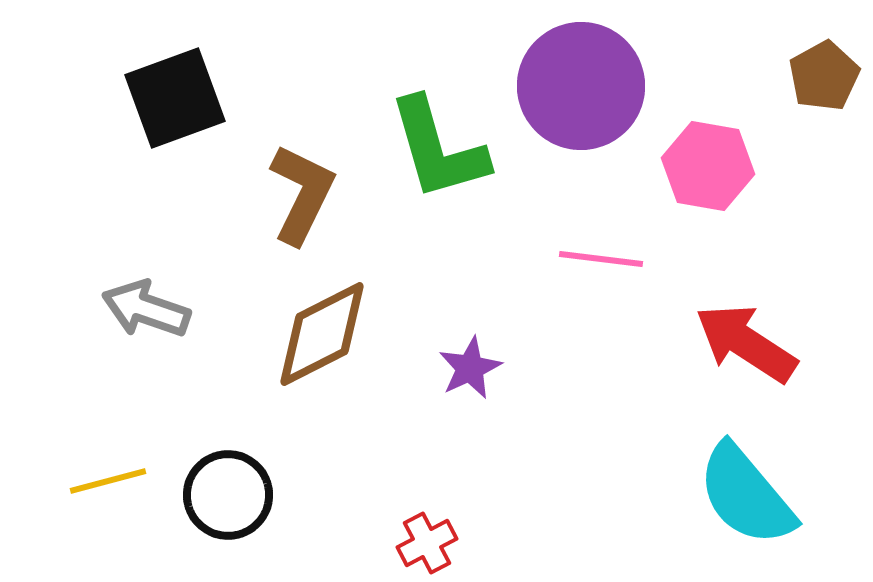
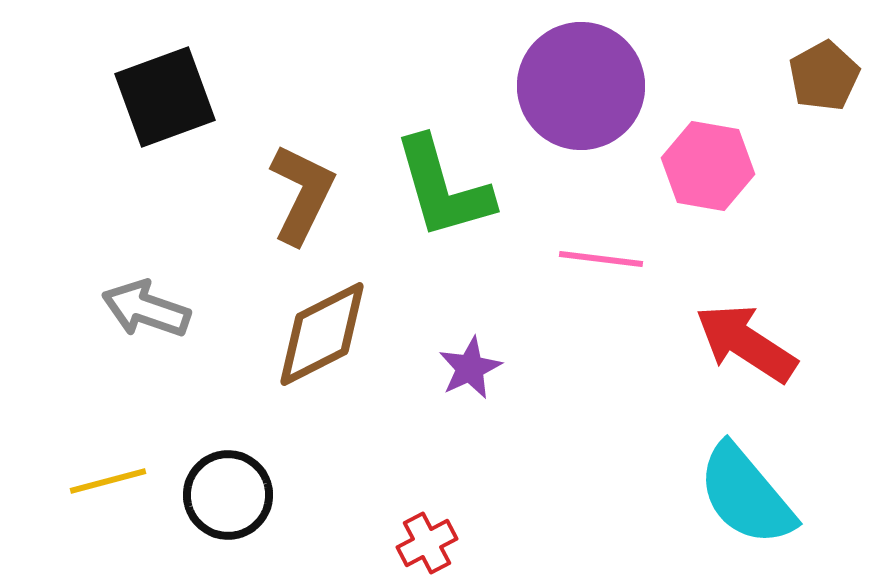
black square: moved 10 px left, 1 px up
green L-shape: moved 5 px right, 39 px down
